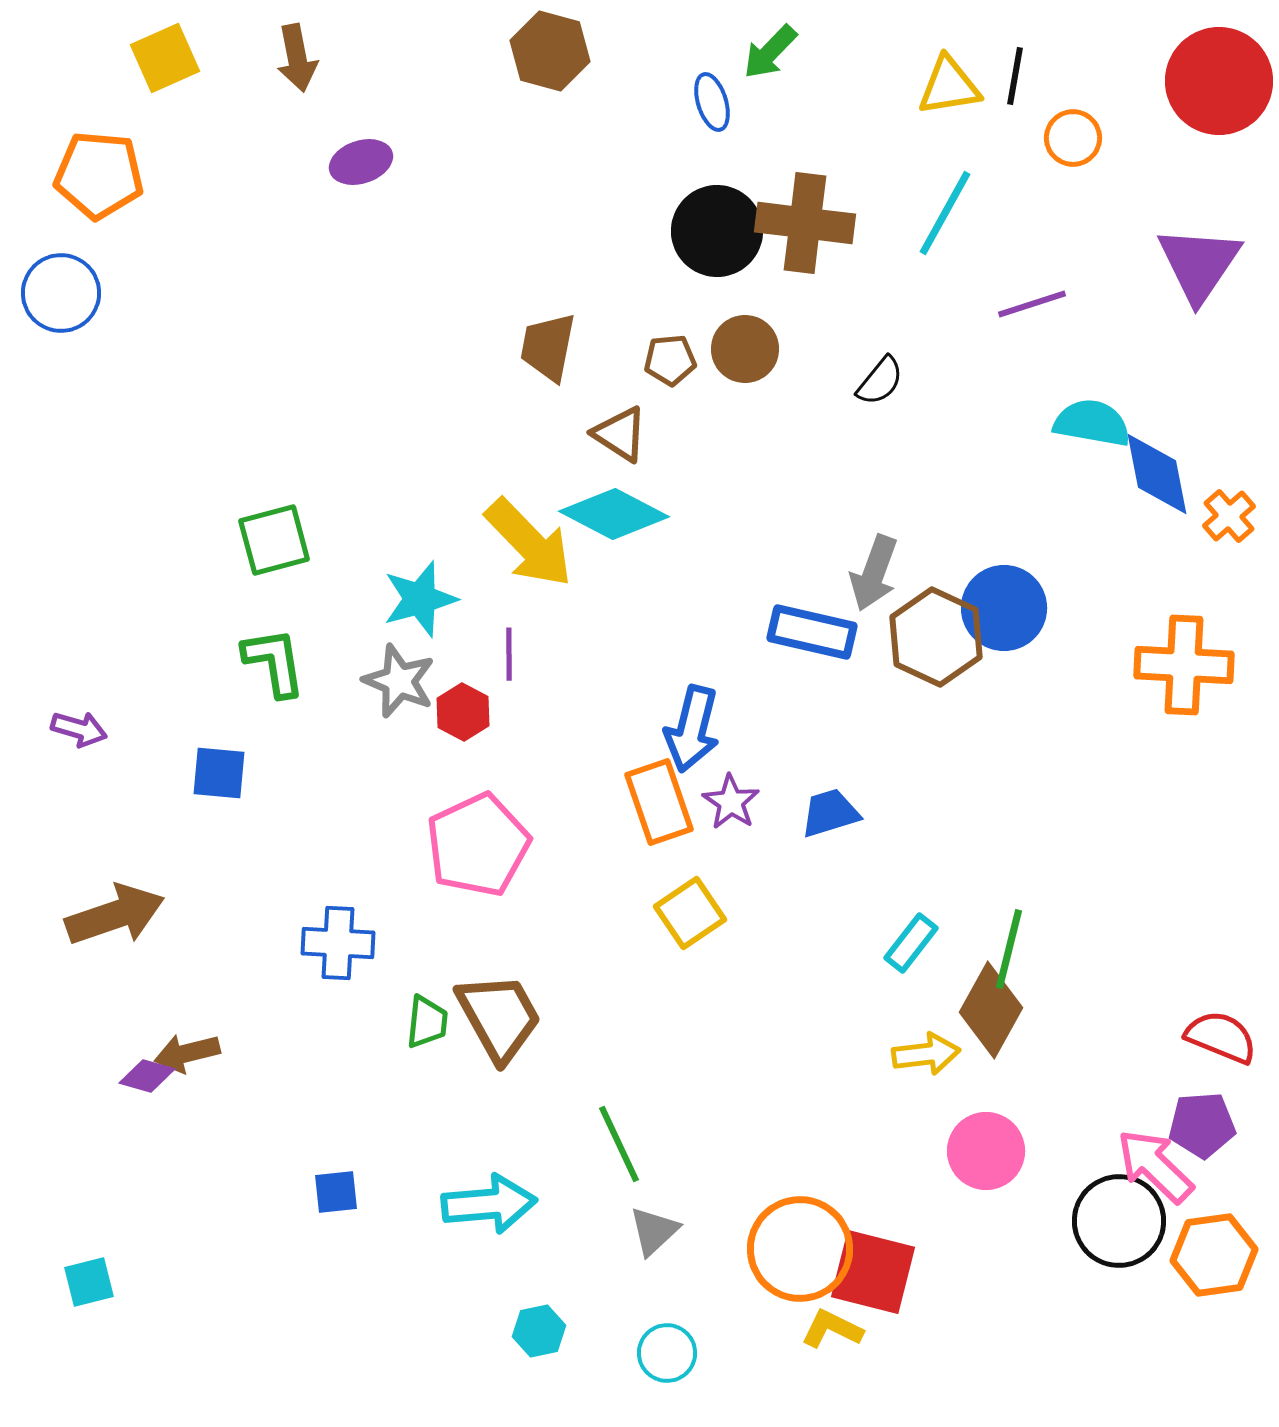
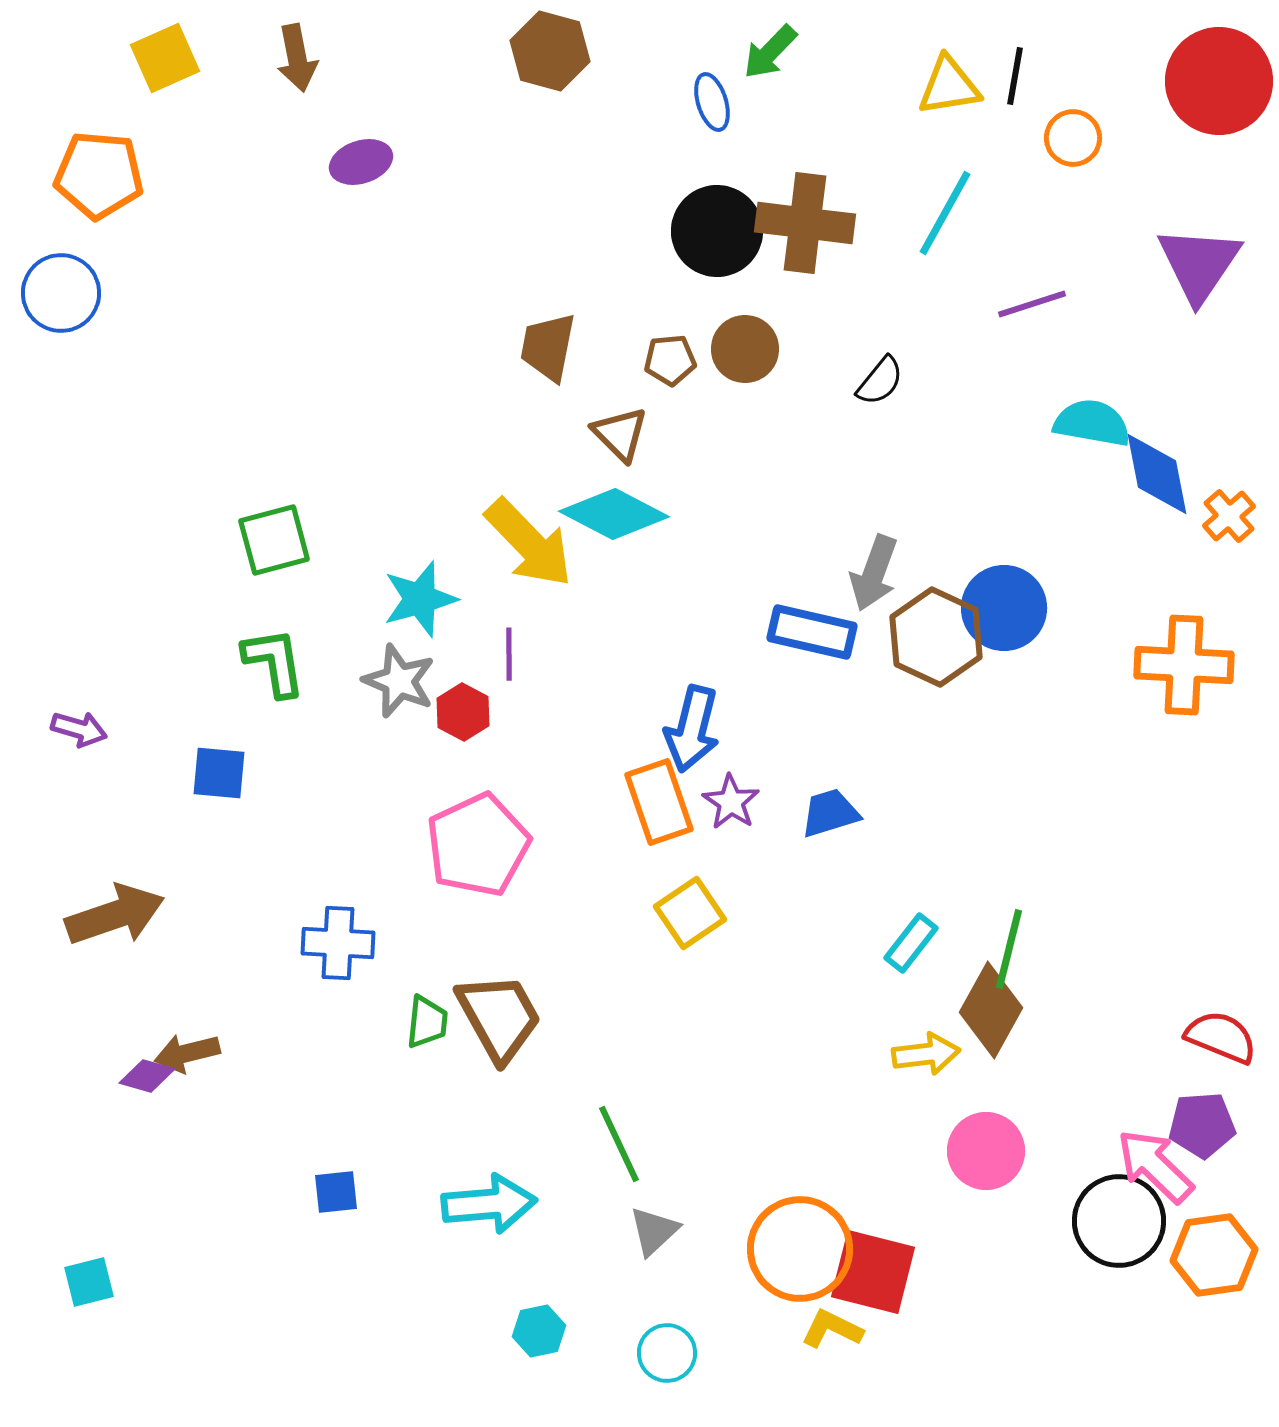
brown triangle at (620, 434): rotated 12 degrees clockwise
